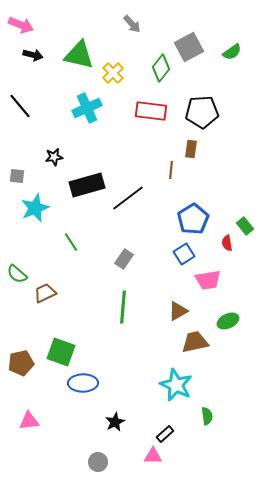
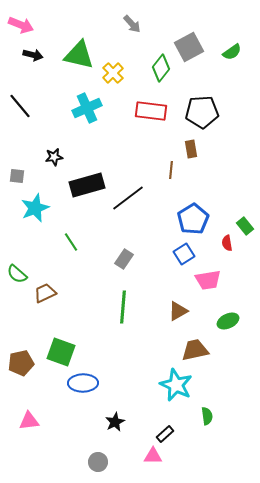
brown rectangle at (191, 149): rotated 18 degrees counterclockwise
brown trapezoid at (195, 342): moved 8 px down
